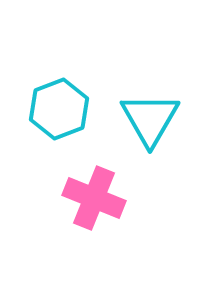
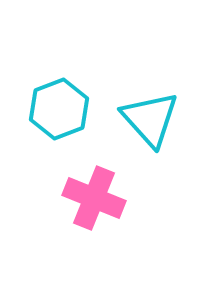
cyan triangle: rotated 12 degrees counterclockwise
